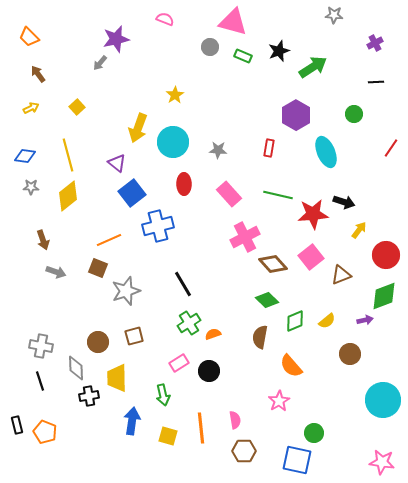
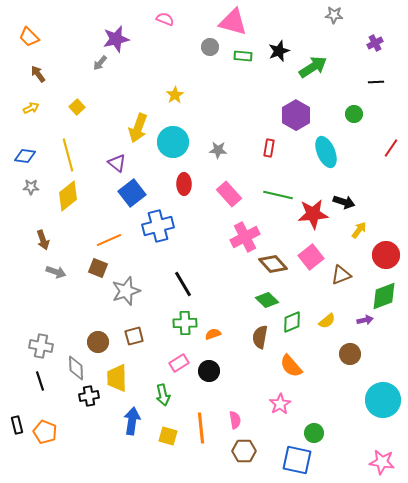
green rectangle at (243, 56): rotated 18 degrees counterclockwise
green diamond at (295, 321): moved 3 px left, 1 px down
green cross at (189, 323): moved 4 px left; rotated 30 degrees clockwise
pink star at (279, 401): moved 1 px right, 3 px down
